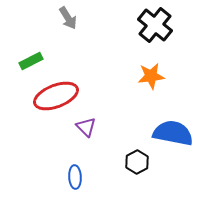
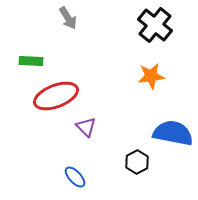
green rectangle: rotated 30 degrees clockwise
blue ellipse: rotated 40 degrees counterclockwise
